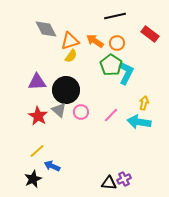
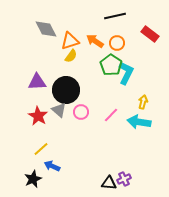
yellow arrow: moved 1 px left, 1 px up
yellow line: moved 4 px right, 2 px up
